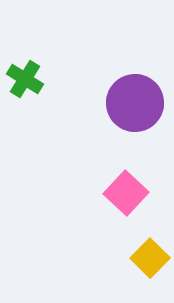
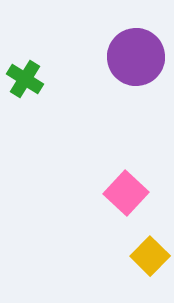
purple circle: moved 1 px right, 46 px up
yellow square: moved 2 px up
